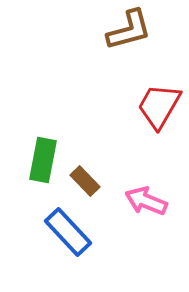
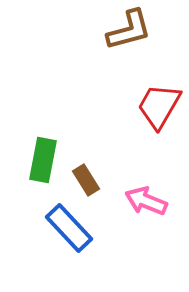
brown rectangle: moved 1 px right, 1 px up; rotated 12 degrees clockwise
blue rectangle: moved 1 px right, 4 px up
